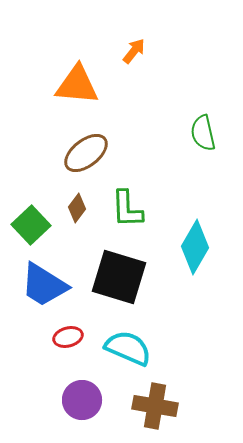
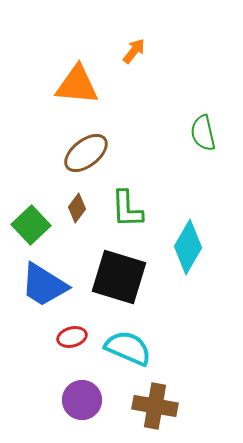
cyan diamond: moved 7 px left
red ellipse: moved 4 px right
